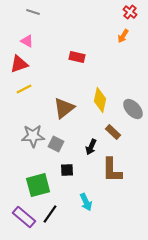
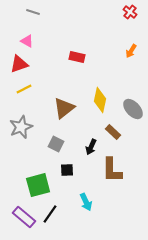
orange arrow: moved 8 px right, 15 px down
gray star: moved 12 px left, 9 px up; rotated 20 degrees counterclockwise
